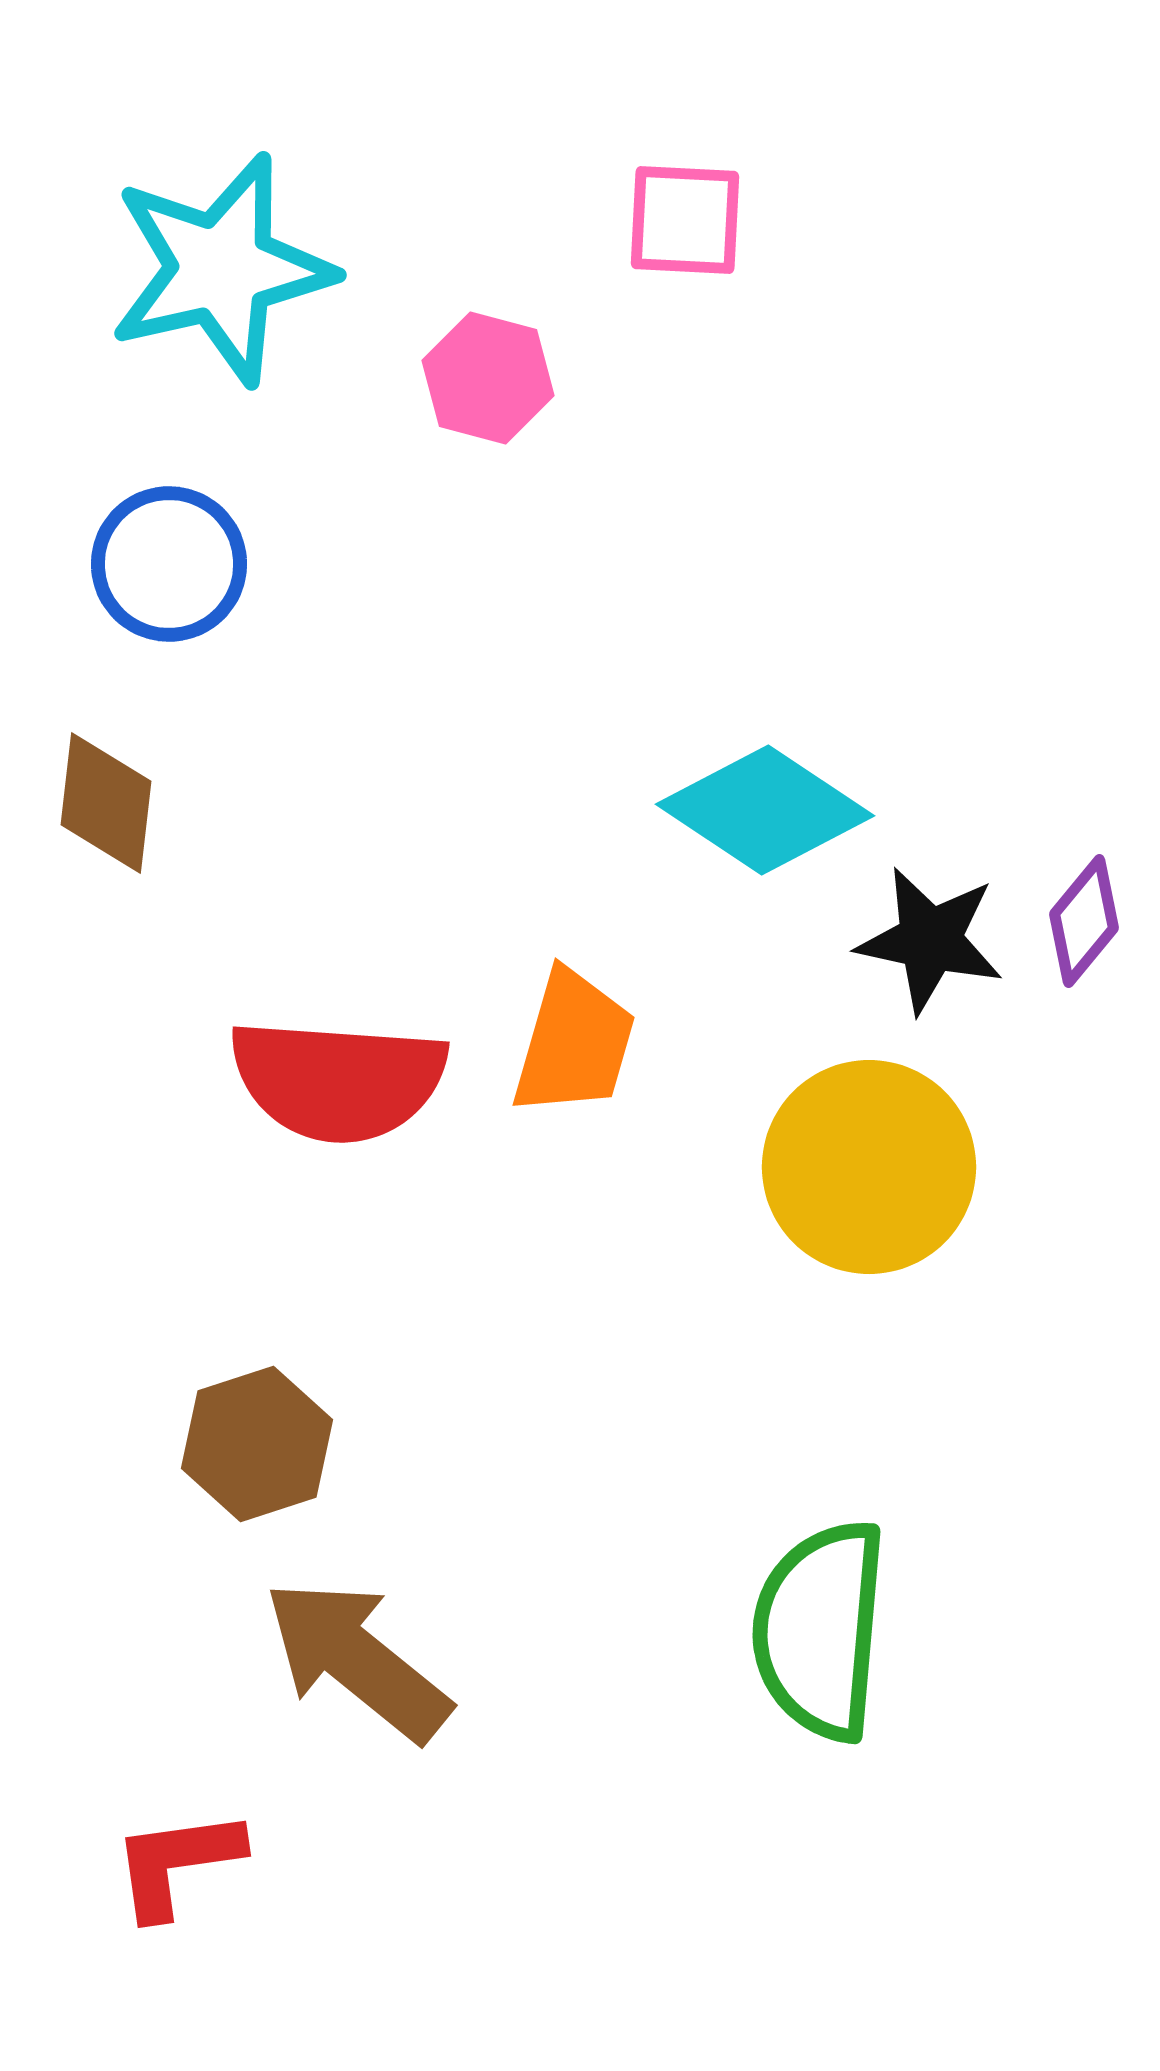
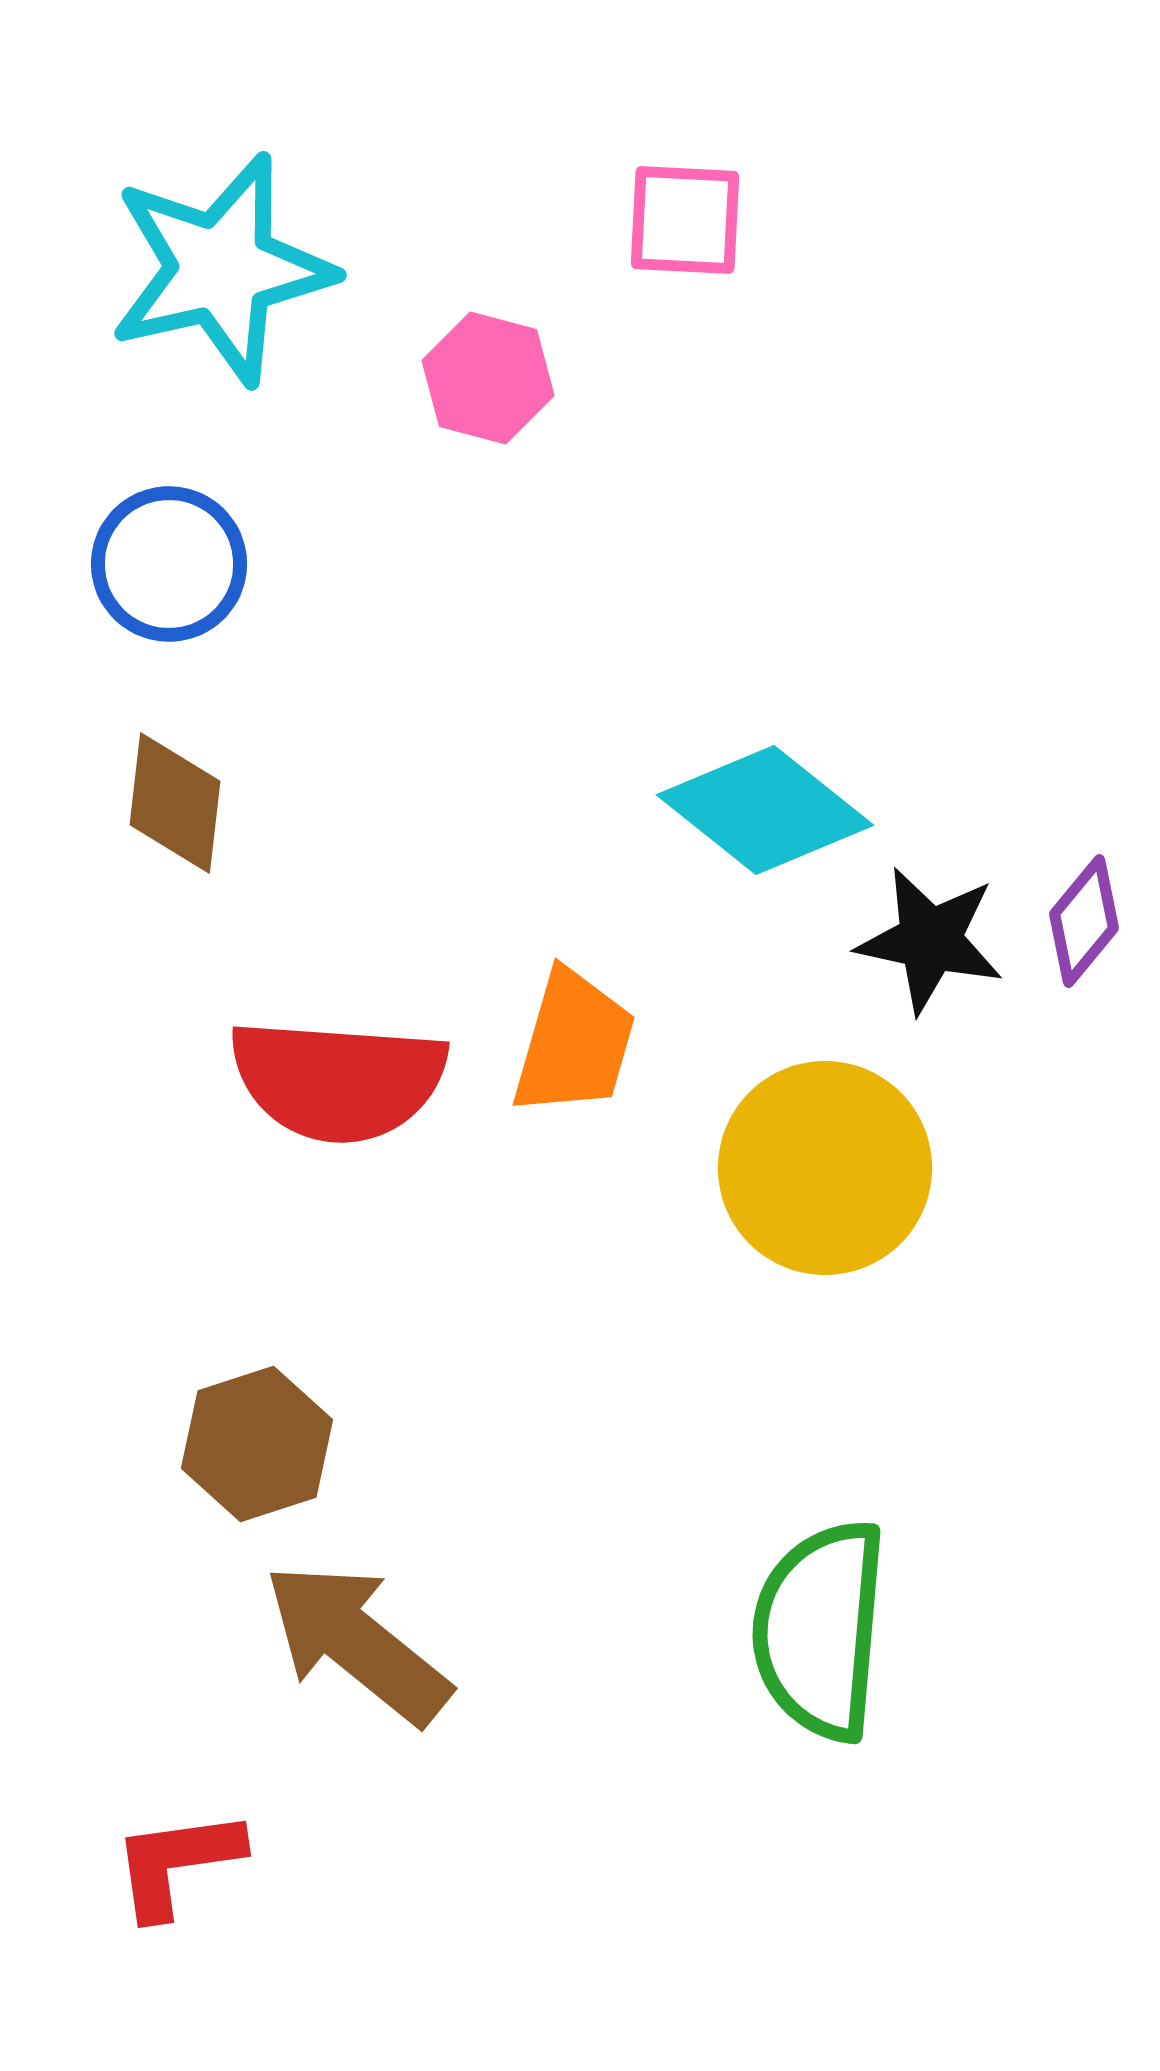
brown diamond: moved 69 px right
cyan diamond: rotated 5 degrees clockwise
yellow circle: moved 44 px left, 1 px down
brown arrow: moved 17 px up
